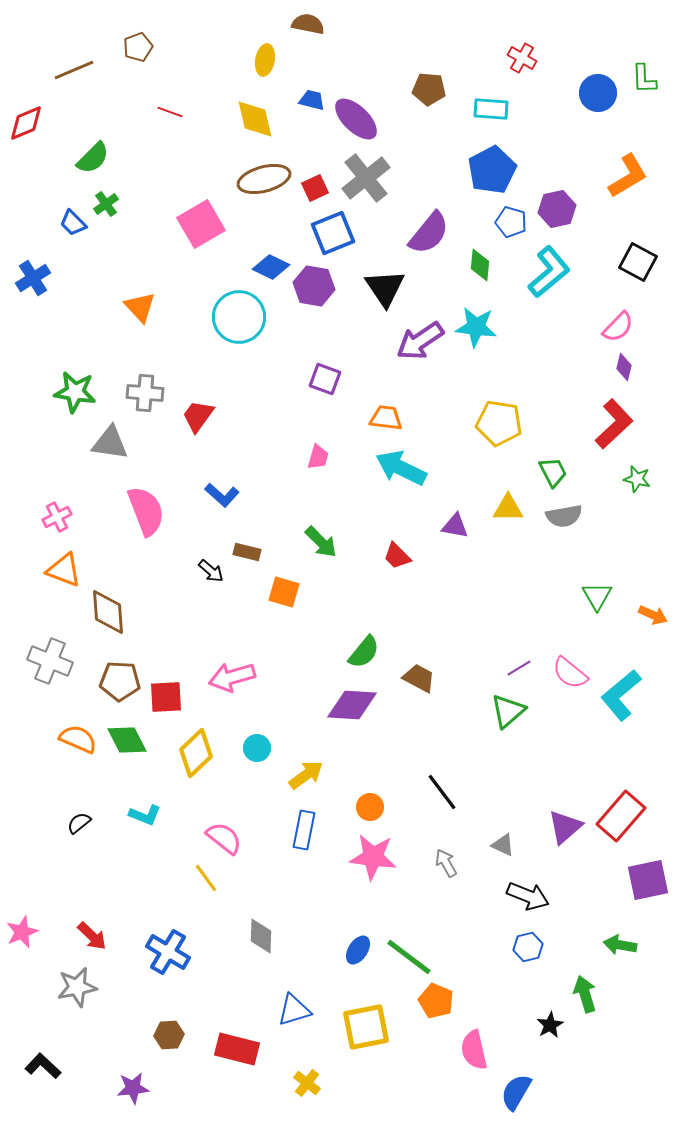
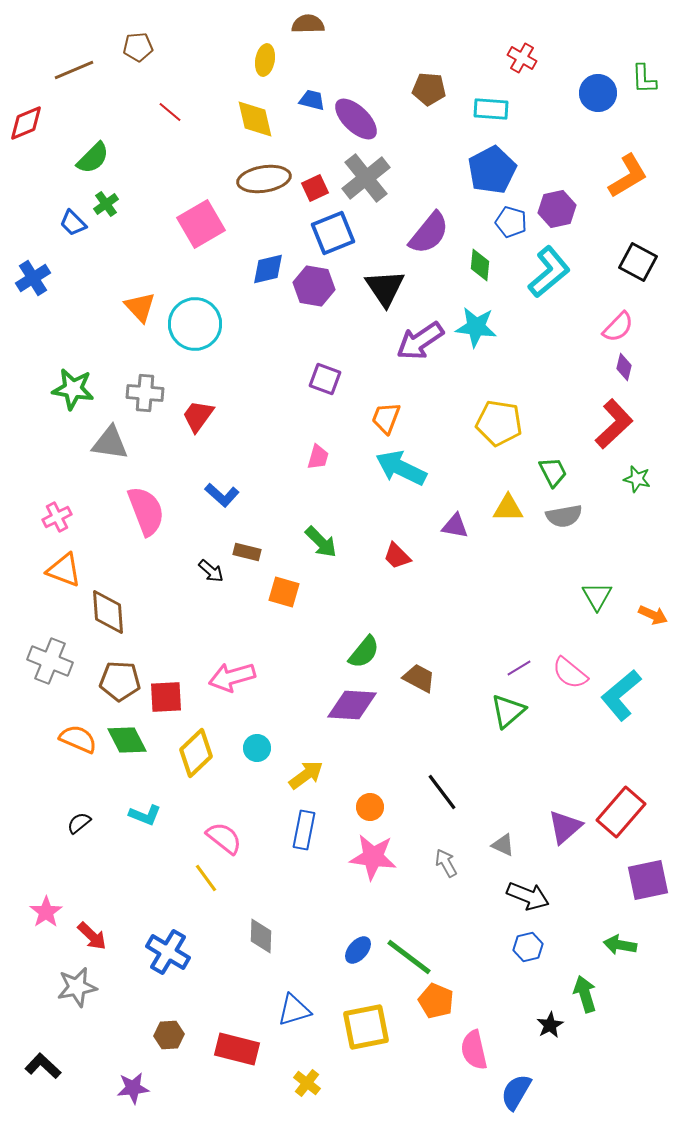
brown semicircle at (308, 24): rotated 12 degrees counterclockwise
brown pentagon at (138, 47): rotated 16 degrees clockwise
red line at (170, 112): rotated 20 degrees clockwise
brown ellipse at (264, 179): rotated 6 degrees clockwise
blue diamond at (271, 267): moved 3 px left, 2 px down; rotated 39 degrees counterclockwise
cyan circle at (239, 317): moved 44 px left, 7 px down
green star at (75, 392): moved 2 px left, 3 px up
orange trapezoid at (386, 418): rotated 76 degrees counterclockwise
red rectangle at (621, 816): moved 4 px up
pink star at (22, 932): moved 24 px right, 20 px up; rotated 12 degrees counterclockwise
blue ellipse at (358, 950): rotated 8 degrees clockwise
